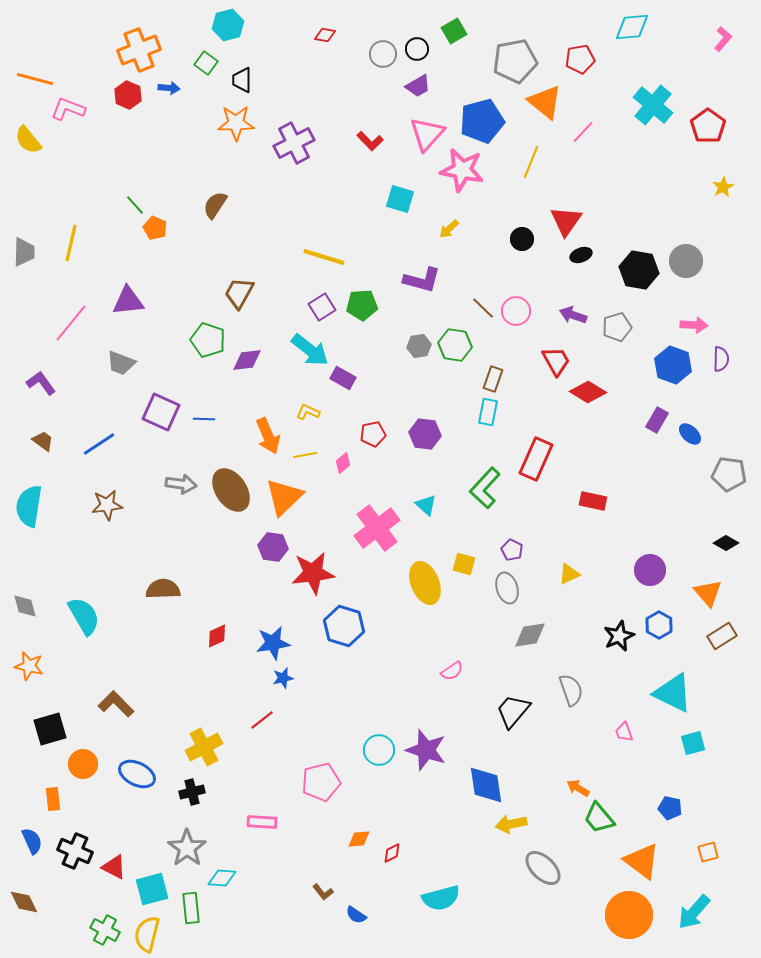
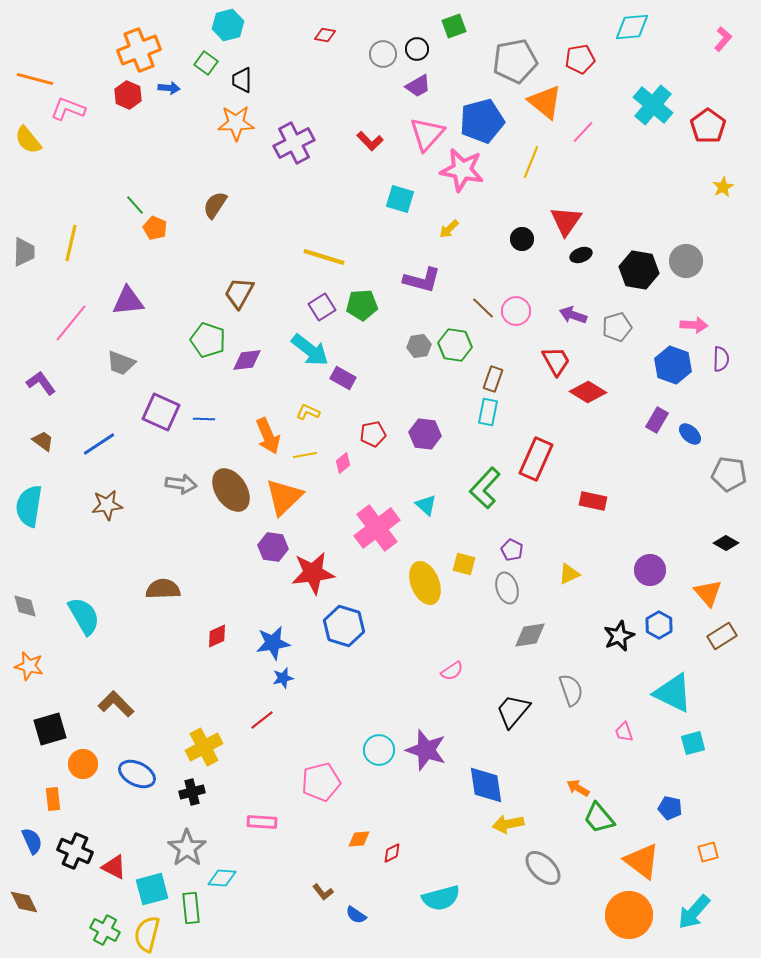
green square at (454, 31): moved 5 px up; rotated 10 degrees clockwise
yellow arrow at (511, 824): moved 3 px left
